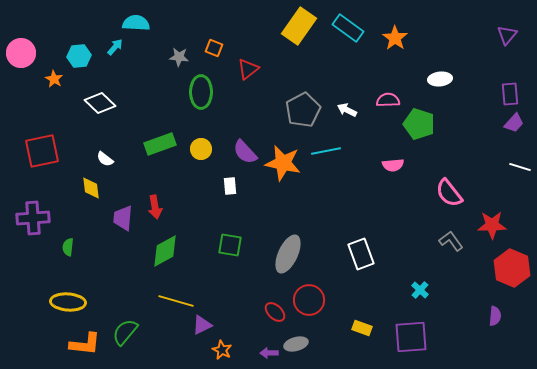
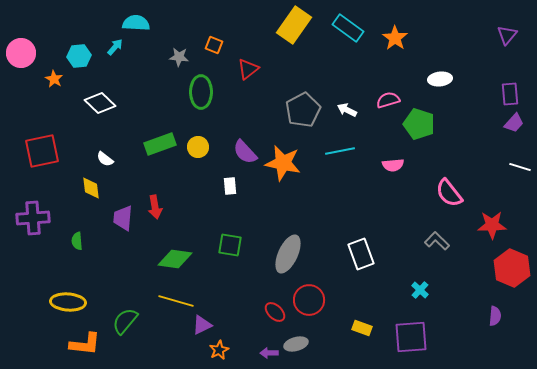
yellow rectangle at (299, 26): moved 5 px left, 1 px up
orange square at (214, 48): moved 3 px up
pink semicircle at (388, 100): rotated 15 degrees counterclockwise
yellow circle at (201, 149): moved 3 px left, 2 px up
cyan line at (326, 151): moved 14 px right
gray L-shape at (451, 241): moved 14 px left; rotated 10 degrees counterclockwise
green semicircle at (68, 247): moved 9 px right, 6 px up; rotated 12 degrees counterclockwise
green diamond at (165, 251): moved 10 px right, 8 px down; rotated 36 degrees clockwise
green semicircle at (125, 332): moved 11 px up
orange star at (222, 350): moved 3 px left; rotated 18 degrees clockwise
